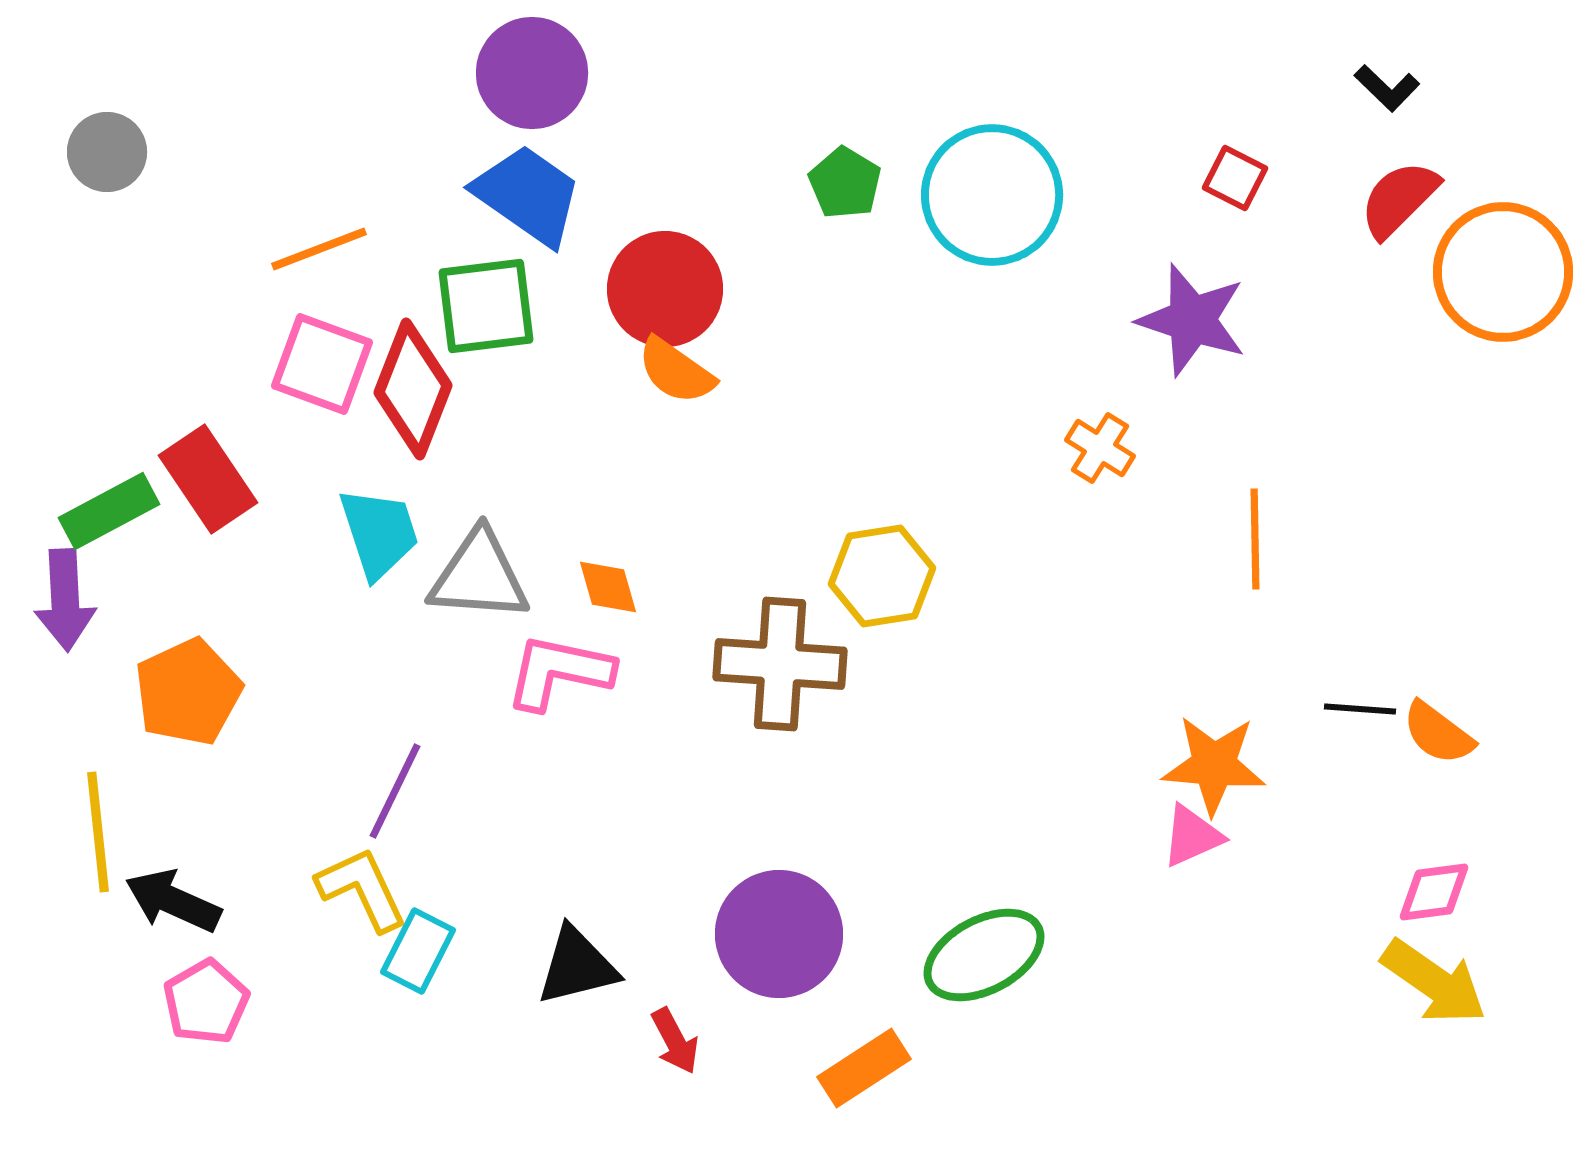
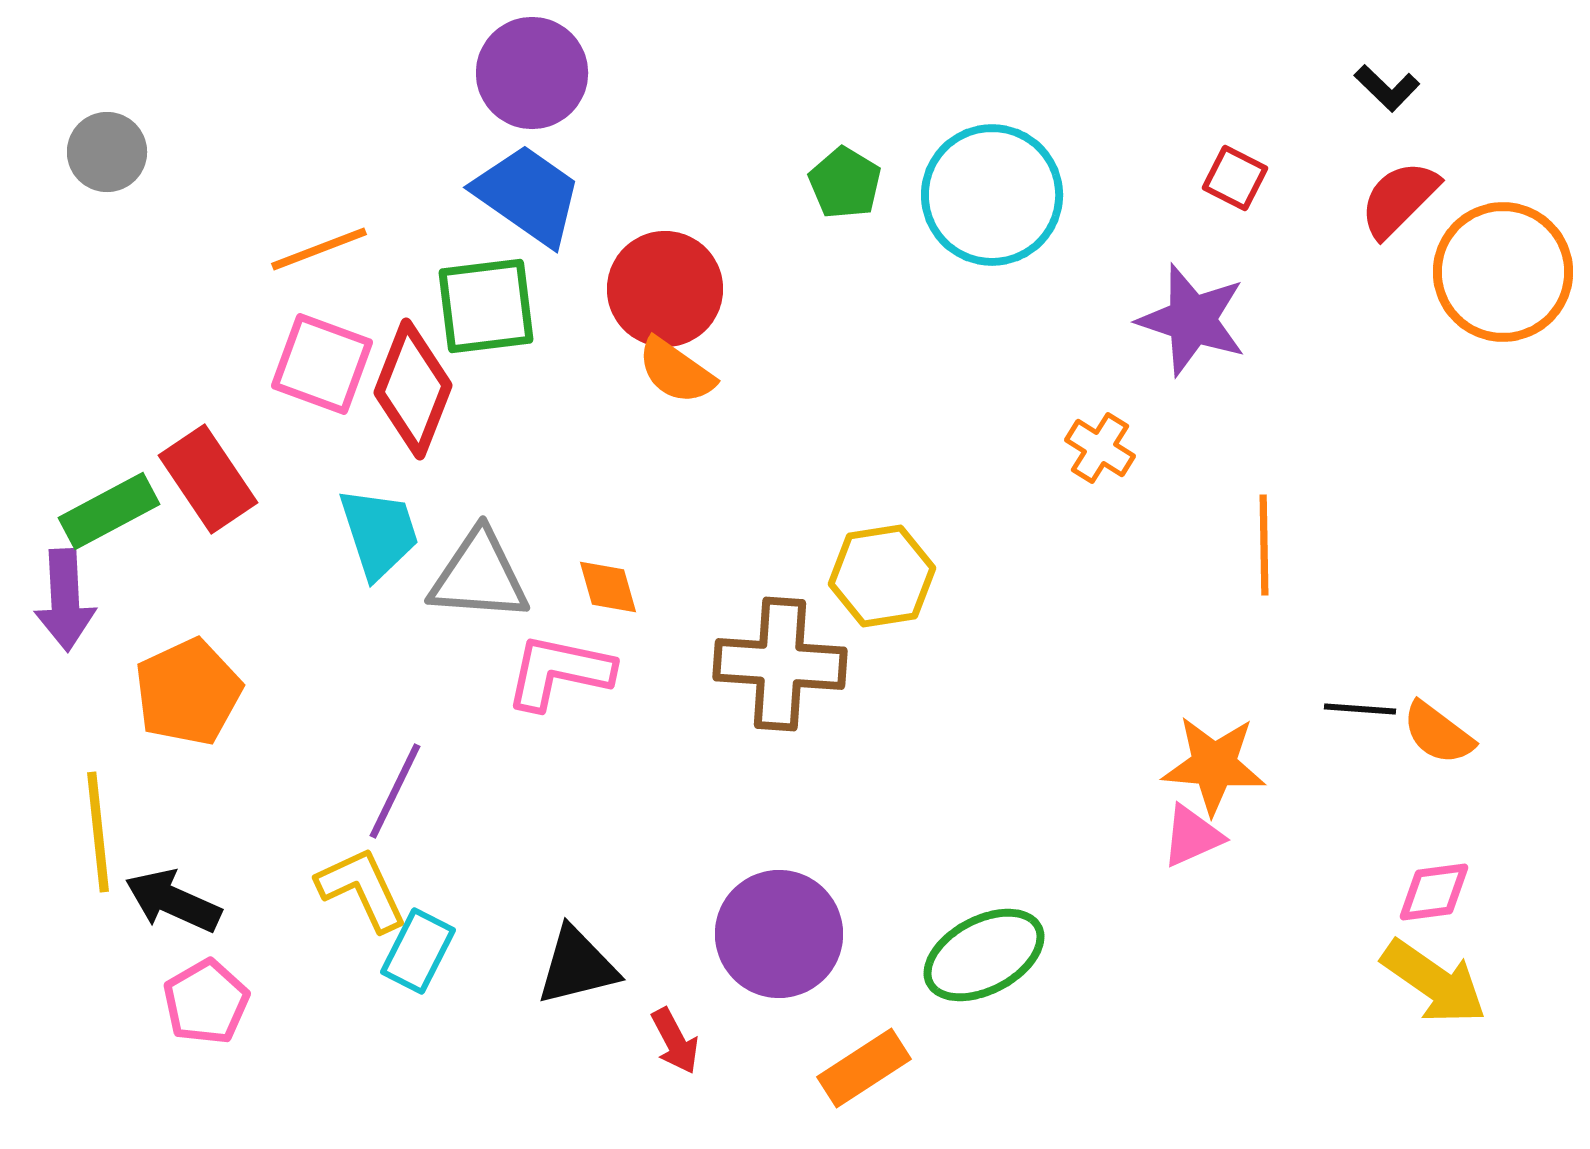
orange line at (1255, 539): moved 9 px right, 6 px down
